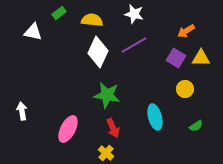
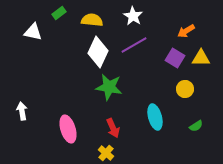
white star: moved 1 px left, 2 px down; rotated 18 degrees clockwise
purple square: moved 1 px left
green star: moved 2 px right, 8 px up
pink ellipse: rotated 44 degrees counterclockwise
